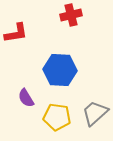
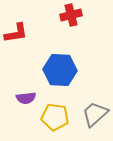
purple semicircle: rotated 66 degrees counterclockwise
gray trapezoid: moved 1 px down
yellow pentagon: moved 2 px left
